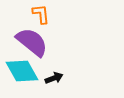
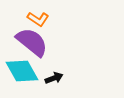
orange L-shape: moved 3 px left, 5 px down; rotated 130 degrees clockwise
